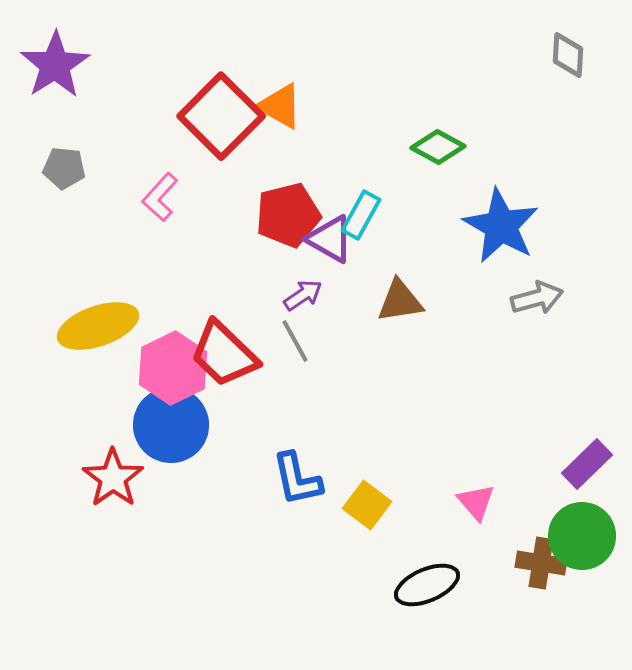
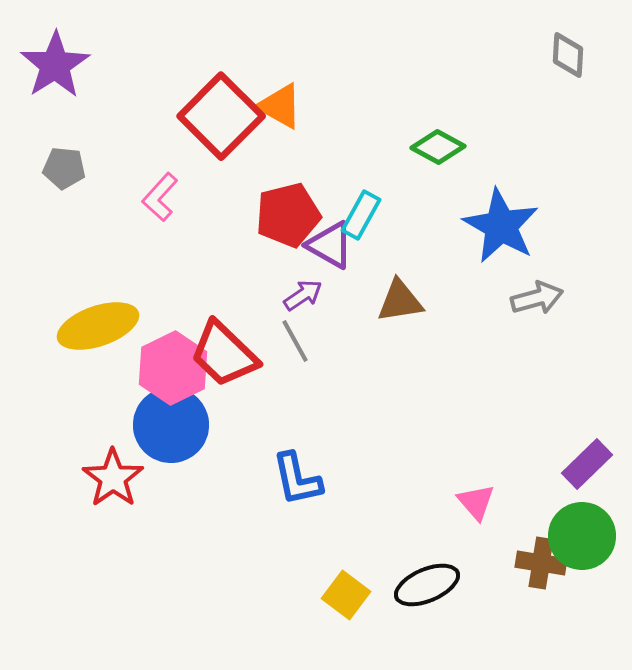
purple triangle: moved 6 px down
yellow square: moved 21 px left, 90 px down
